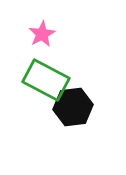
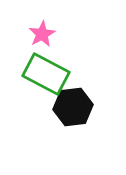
green rectangle: moved 6 px up
